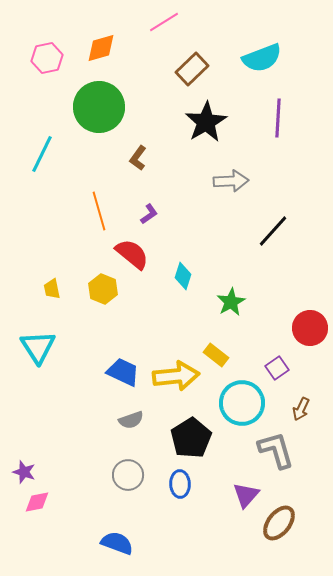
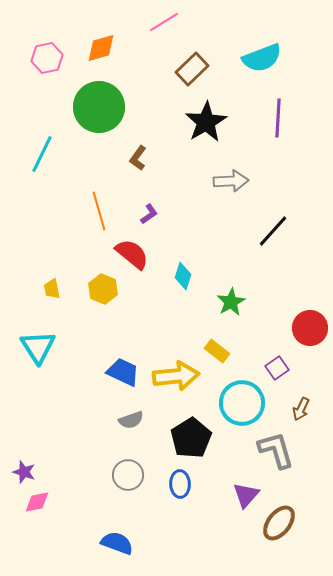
yellow rectangle: moved 1 px right, 4 px up
